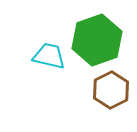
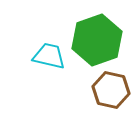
brown hexagon: rotated 21 degrees counterclockwise
